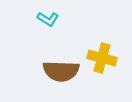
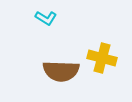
cyan L-shape: moved 2 px left, 1 px up
